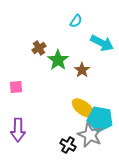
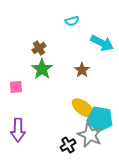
cyan semicircle: moved 4 px left; rotated 40 degrees clockwise
green star: moved 16 px left, 9 px down
black cross: rotated 28 degrees clockwise
